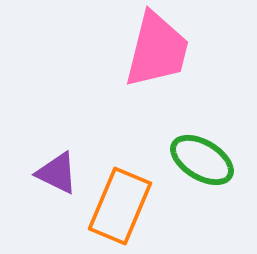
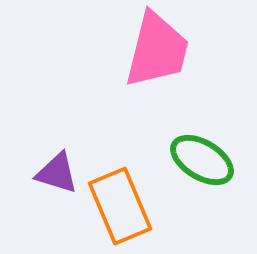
purple triangle: rotated 9 degrees counterclockwise
orange rectangle: rotated 46 degrees counterclockwise
